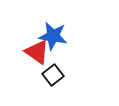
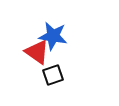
black square: rotated 20 degrees clockwise
